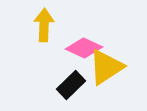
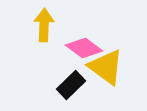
pink diamond: rotated 12 degrees clockwise
yellow triangle: rotated 51 degrees counterclockwise
